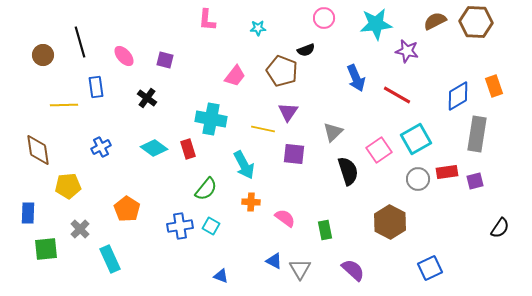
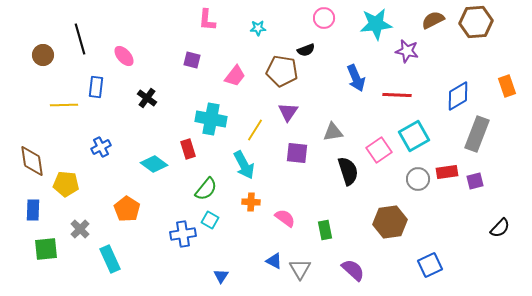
brown semicircle at (435, 21): moved 2 px left, 1 px up
brown hexagon at (476, 22): rotated 8 degrees counterclockwise
black line at (80, 42): moved 3 px up
purple square at (165, 60): moved 27 px right
brown pentagon at (282, 71): rotated 12 degrees counterclockwise
orange rectangle at (494, 86): moved 13 px right
blue rectangle at (96, 87): rotated 15 degrees clockwise
red line at (397, 95): rotated 28 degrees counterclockwise
yellow line at (263, 129): moved 8 px left, 1 px down; rotated 70 degrees counterclockwise
gray triangle at (333, 132): rotated 35 degrees clockwise
gray rectangle at (477, 134): rotated 12 degrees clockwise
cyan square at (416, 139): moved 2 px left, 3 px up
cyan diamond at (154, 148): moved 16 px down
brown diamond at (38, 150): moved 6 px left, 11 px down
purple square at (294, 154): moved 3 px right, 1 px up
yellow pentagon at (68, 186): moved 2 px left, 2 px up; rotated 10 degrees clockwise
blue rectangle at (28, 213): moved 5 px right, 3 px up
brown hexagon at (390, 222): rotated 24 degrees clockwise
blue cross at (180, 226): moved 3 px right, 8 px down
cyan square at (211, 226): moved 1 px left, 6 px up
black semicircle at (500, 228): rotated 10 degrees clockwise
blue square at (430, 268): moved 3 px up
blue triangle at (221, 276): rotated 42 degrees clockwise
